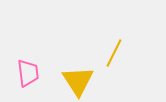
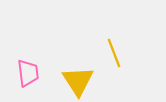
yellow line: rotated 48 degrees counterclockwise
